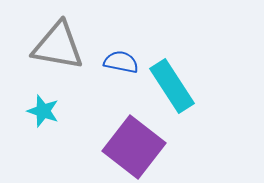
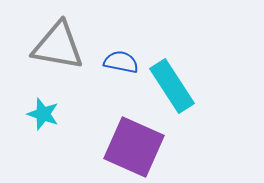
cyan star: moved 3 px down
purple square: rotated 14 degrees counterclockwise
